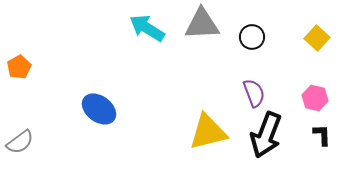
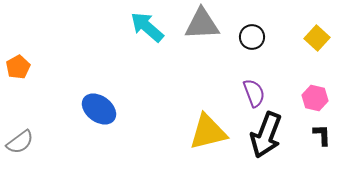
cyan arrow: moved 1 px up; rotated 9 degrees clockwise
orange pentagon: moved 1 px left
